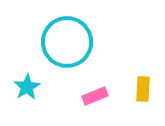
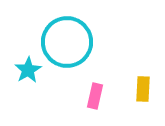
cyan star: moved 1 px right, 17 px up
pink rectangle: rotated 55 degrees counterclockwise
